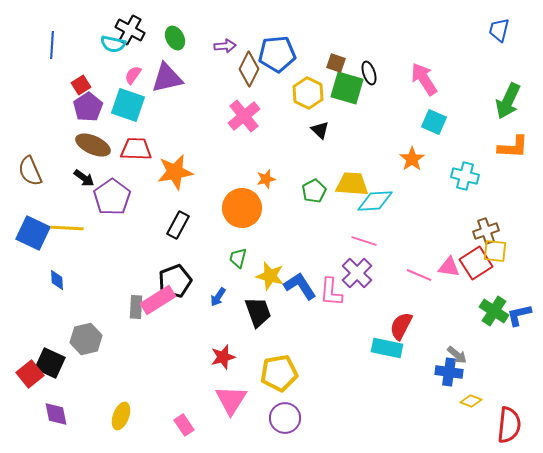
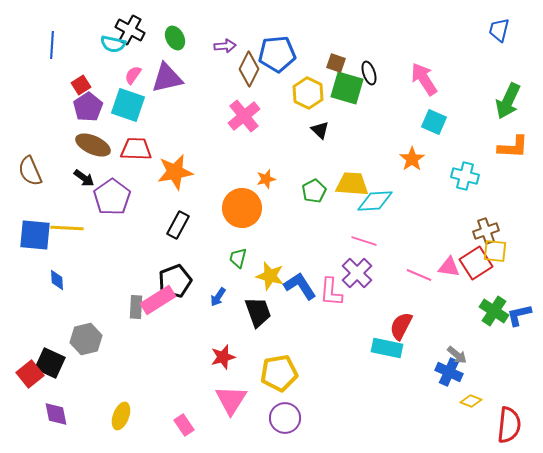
blue square at (33, 233): moved 2 px right, 2 px down; rotated 20 degrees counterclockwise
blue cross at (449, 372): rotated 16 degrees clockwise
